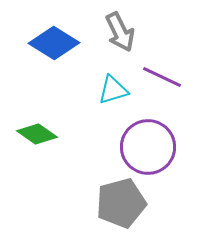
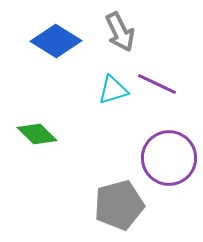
blue diamond: moved 2 px right, 2 px up
purple line: moved 5 px left, 7 px down
green diamond: rotated 9 degrees clockwise
purple circle: moved 21 px right, 11 px down
gray pentagon: moved 2 px left, 2 px down
